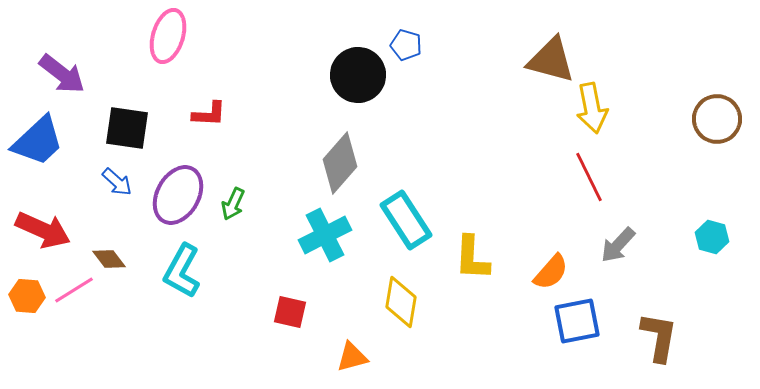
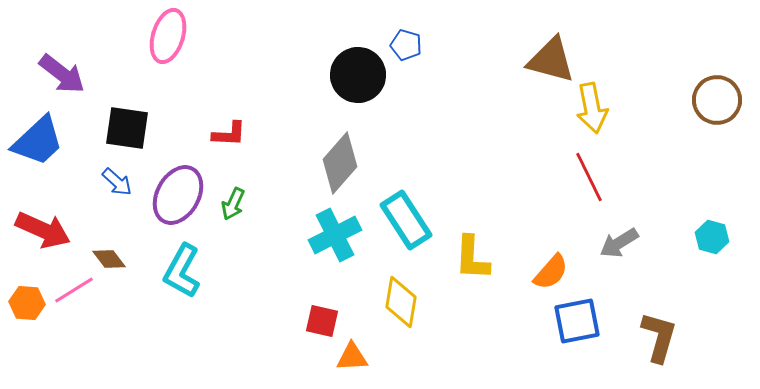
red L-shape: moved 20 px right, 20 px down
brown circle: moved 19 px up
cyan cross: moved 10 px right
gray arrow: moved 1 px right, 2 px up; rotated 15 degrees clockwise
orange hexagon: moved 7 px down
red square: moved 32 px right, 9 px down
brown L-shape: rotated 6 degrees clockwise
orange triangle: rotated 12 degrees clockwise
